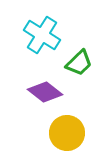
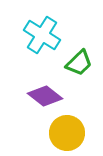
purple diamond: moved 4 px down
